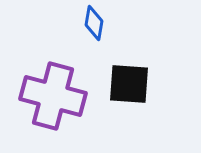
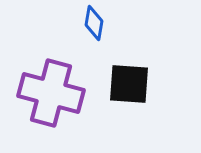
purple cross: moved 2 px left, 3 px up
